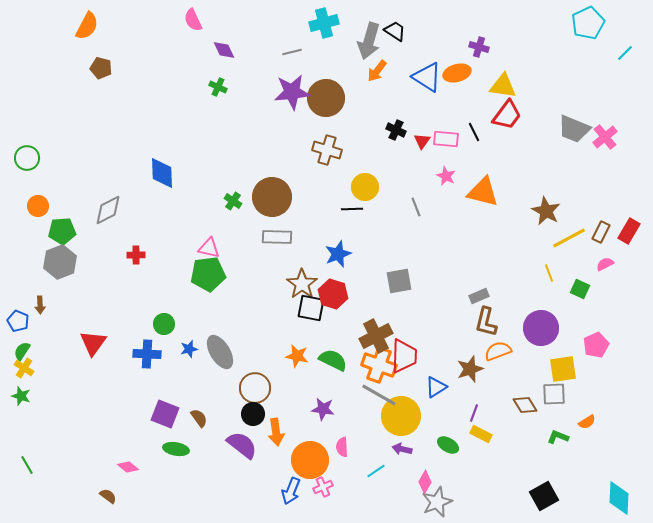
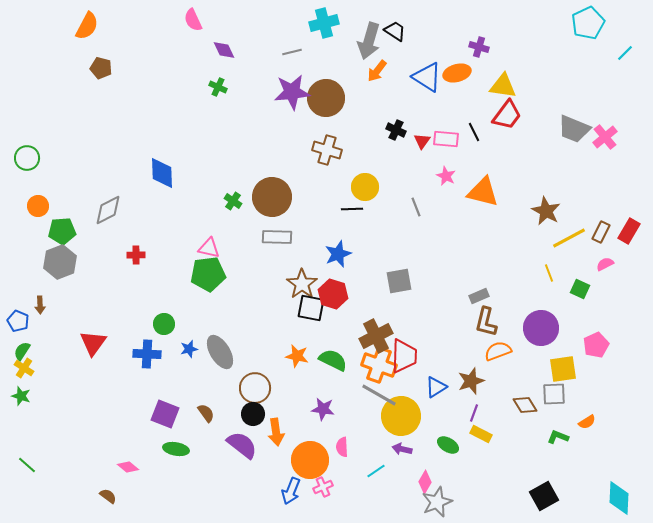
brown star at (470, 369): moved 1 px right, 12 px down
brown semicircle at (199, 418): moved 7 px right, 5 px up
green line at (27, 465): rotated 18 degrees counterclockwise
